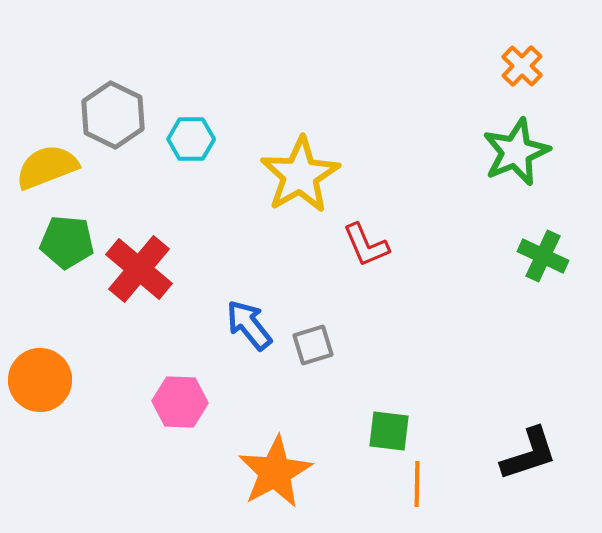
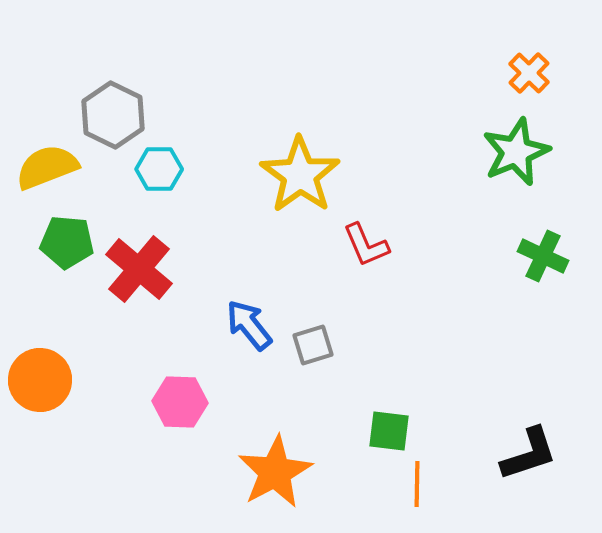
orange cross: moved 7 px right, 7 px down
cyan hexagon: moved 32 px left, 30 px down
yellow star: rotated 6 degrees counterclockwise
